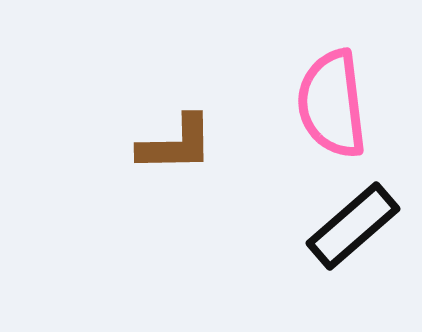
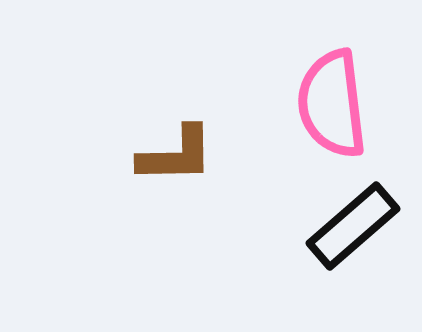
brown L-shape: moved 11 px down
